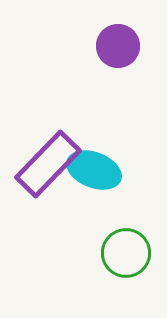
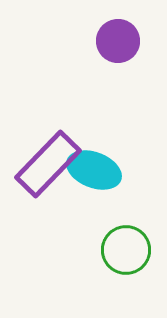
purple circle: moved 5 px up
green circle: moved 3 px up
